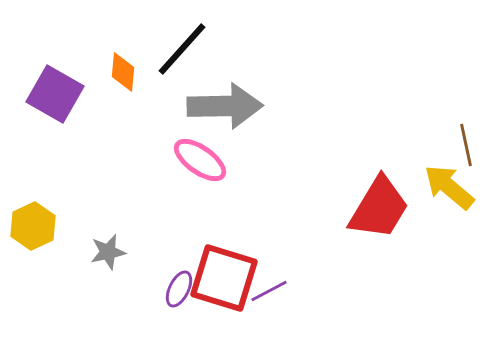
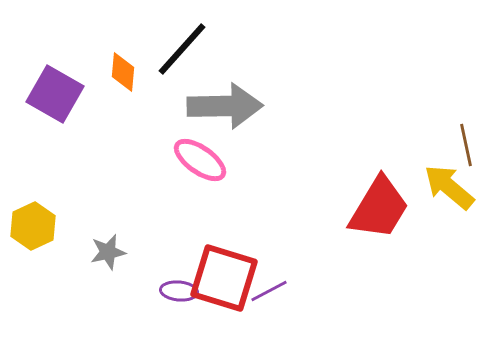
purple ellipse: moved 2 px down; rotated 69 degrees clockwise
